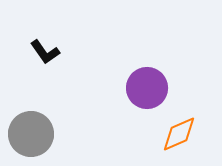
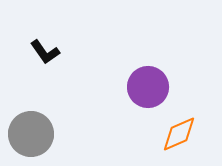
purple circle: moved 1 px right, 1 px up
